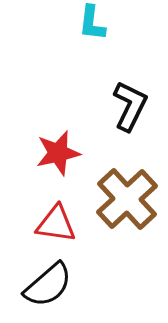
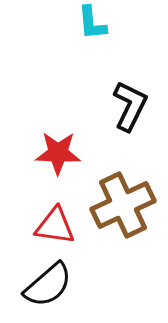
cyan L-shape: rotated 12 degrees counterclockwise
red star: rotated 15 degrees clockwise
brown cross: moved 4 px left, 6 px down; rotated 18 degrees clockwise
red triangle: moved 1 px left, 2 px down
